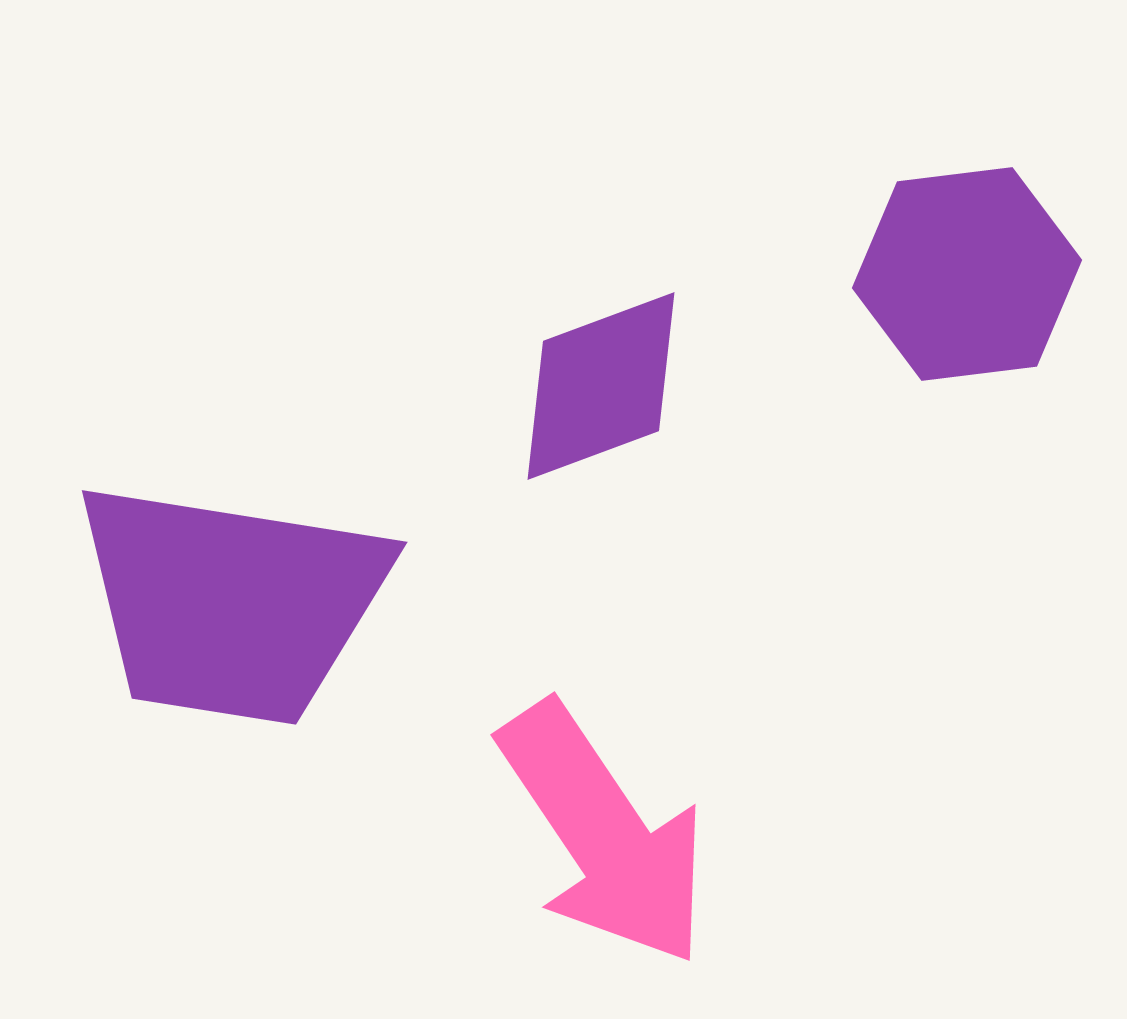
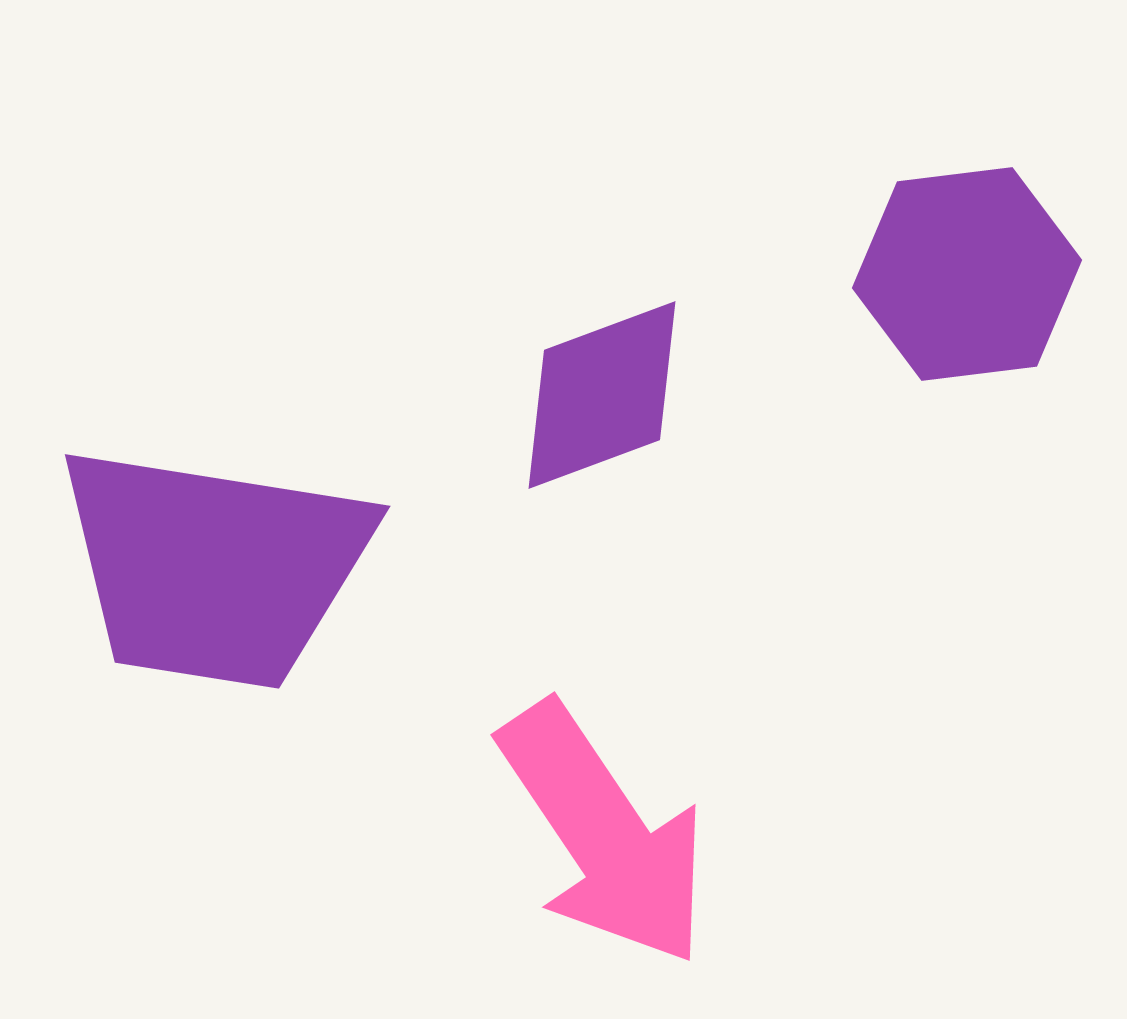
purple diamond: moved 1 px right, 9 px down
purple trapezoid: moved 17 px left, 36 px up
